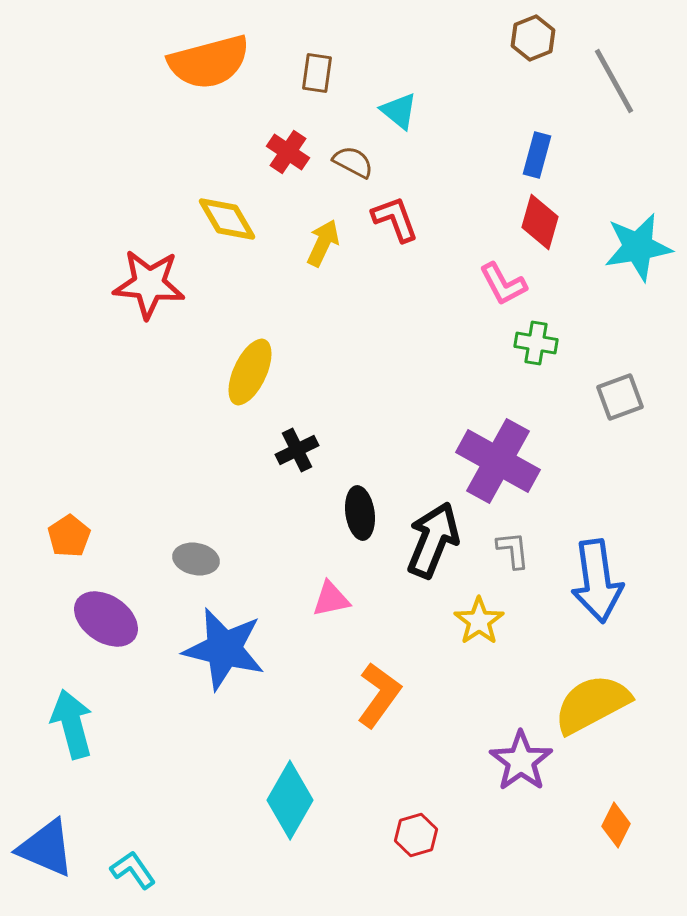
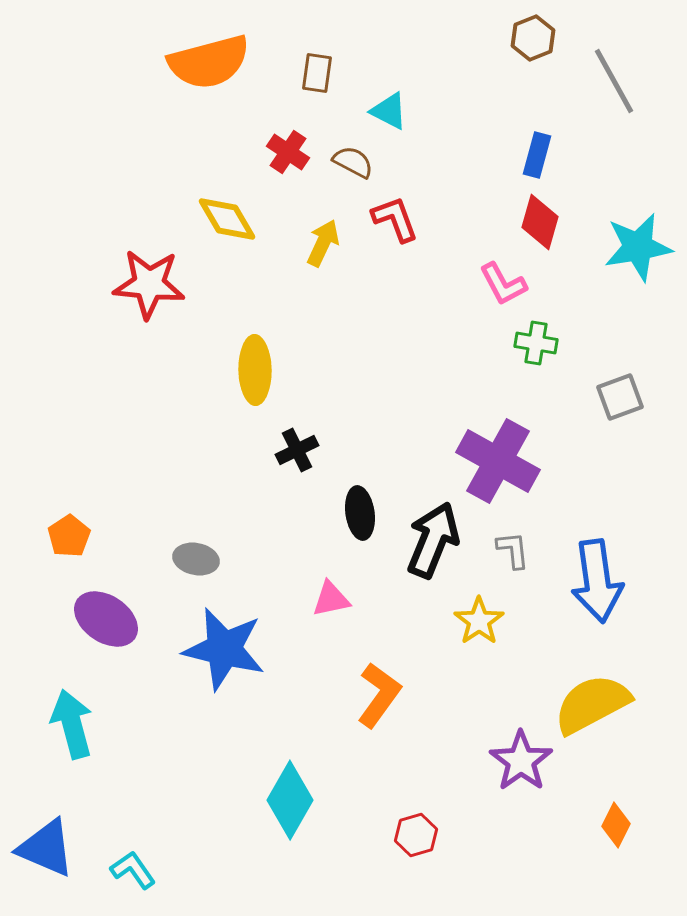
cyan triangle: moved 10 px left; rotated 12 degrees counterclockwise
yellow ellipse: moved 5 px right, 2 px up; rotated 26 degrees counterclockwise
